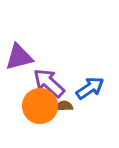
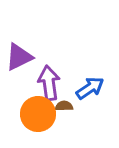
purple triangle: rotated 12 degrees counterclockwise
purple arrow: rotated 40 degrees clockwise
orange circle: moved 2 px left, 8 px down
